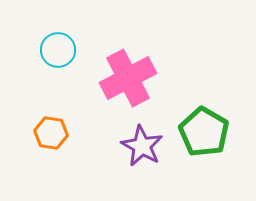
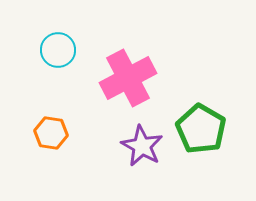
green pentagon: moved 3 px left, 3 px up
